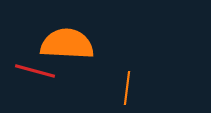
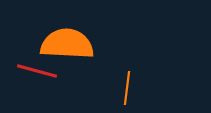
red line: moved 2 px right
